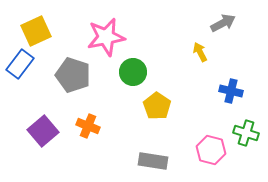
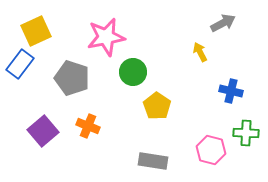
gray pentagon: moved 1 px left, 3 px down
green cross: rotated 15 degrees counterclockwise
